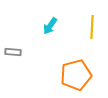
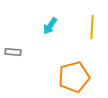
orange pentagon: moved 2 px left, 2 px down
